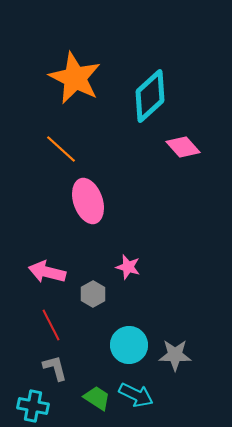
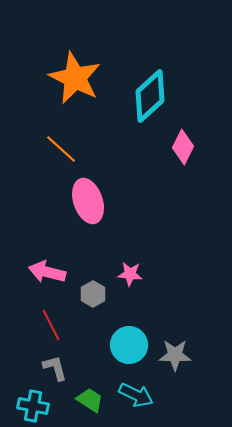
pink diamond: rotated 68 degrees clockwise
pink star: moved 2 px right, 7 px down; rotated 10 degrees counterclockwise
green trapezoid: moved 7 px left, 2 px down
